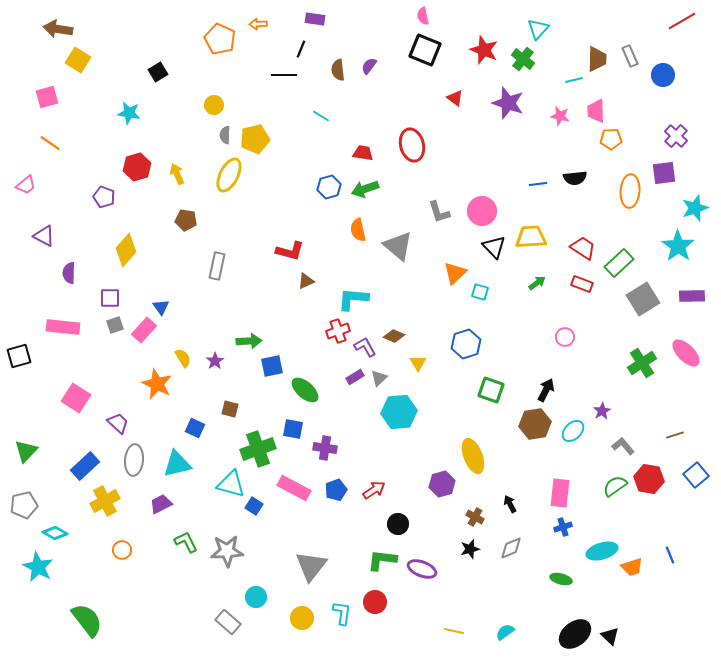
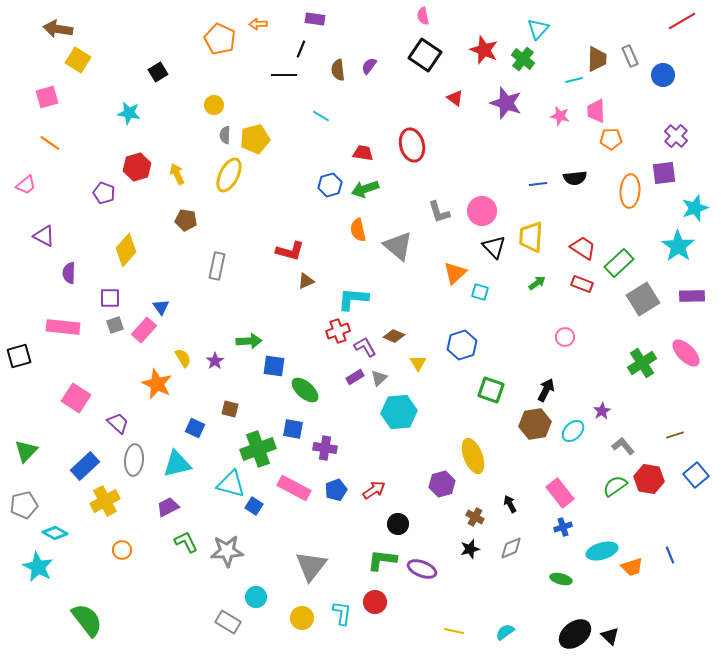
black square at (425, 50): moved 5 px down; rotated 12 degrees clockwise
purple star at (508, 103): moved 2 px left
blue hexagon at (329, 187): moved 1 px right, 2 px up
purple pentagon at (104, 197): moved 4 px up
yellow trapezoid at (531, 237): rotated 84 degrees counterclockwise
blue hexagon at (466, 344): moved 4 px left, 1 px down
blue square at (272, 366): moved 2 px right; rotated 20 degrees clockwise
pink rectangle at (560, 493): rotated 44 degrees counterclockwise
purple trapezoid at (161, 504): moved 7 px right, 3 px down
gray rectangle at (228, 622): rotated 10 degrees counterclockwise
